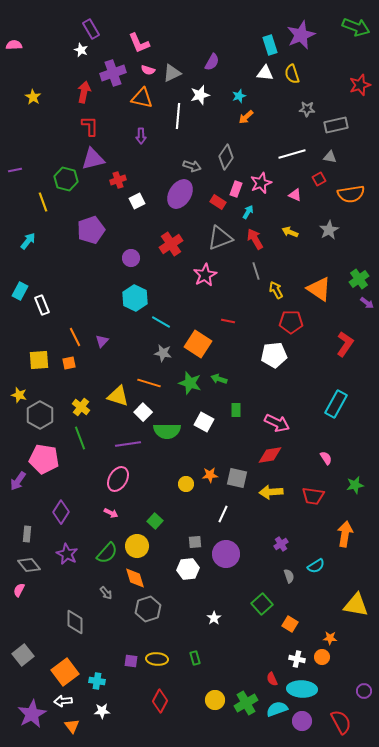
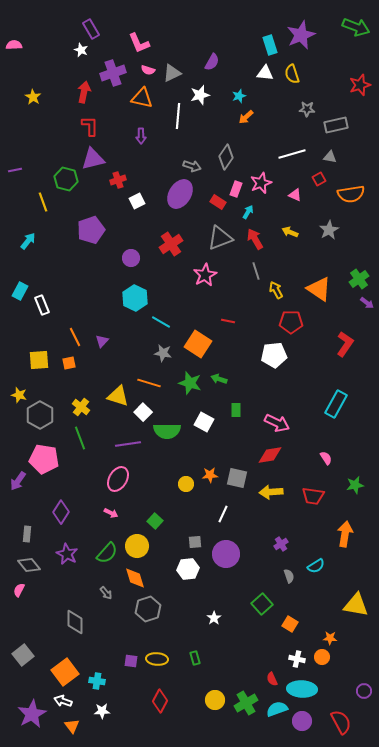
white arrow at (63, 701): rotated 24 degrees clockwise
